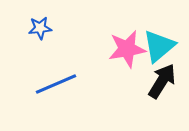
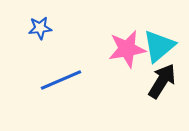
blue line: moved 5 px right, 4 px up
